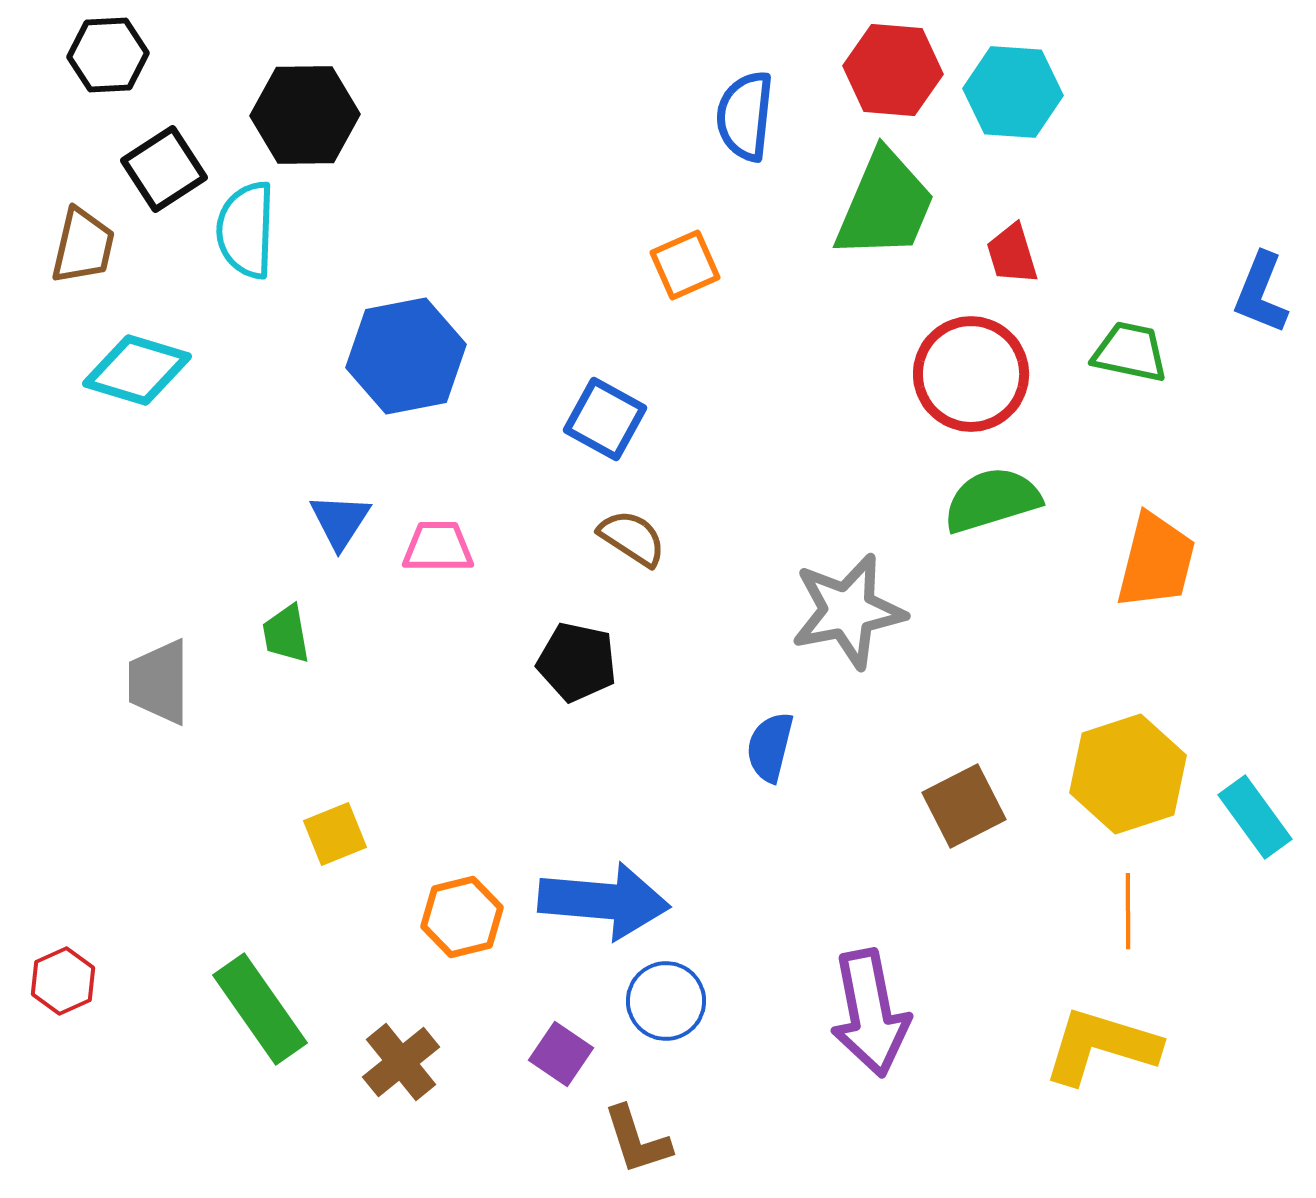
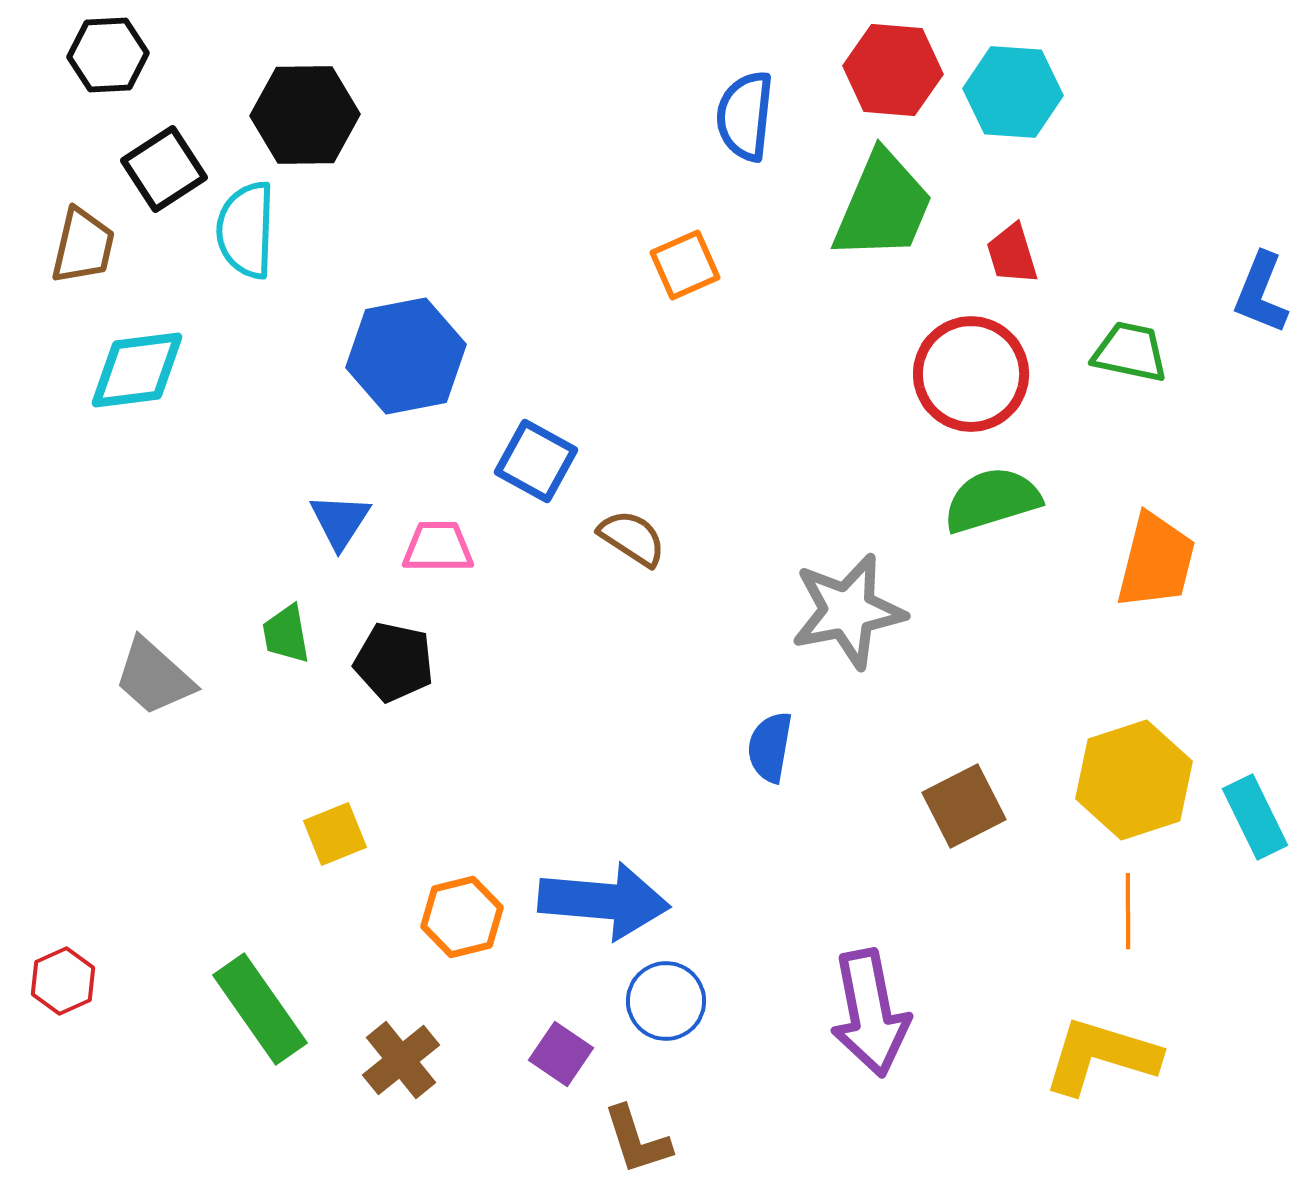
green trapezoid at (885, 205): moved 2 px left, 1 px down
cyan diamond at (137, 370): rotated 24 degrees counterclockwise
blue square at (605, 419): moved 69 px left, 42 px down
black pentagon at (577, 662): moved 183 px left
gray trapezoid at (159, 682): moved 5 px left, 5 px up; rotated 48 degrees counterclockwise
blue semicircle at (770, 747): rotated 4 degrees counterclockwise
yellow hexagon at (1128, 774): moved 6 px right, 6 px down
cyan rectangle at (1255, 817): rotated 10 degrees clockwise
yellow L-shape at (1101, 1046): moved 10 px down
brown cross at (401, 1062): moved 2 px up
